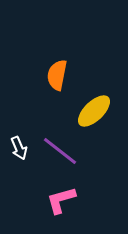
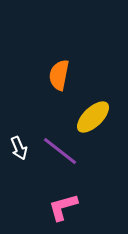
orange semicircle: moved 2 px right
yellow ellipse: moved 1 px left, 6 px down
pink L-shape: moved 2 px right, 7 px down
